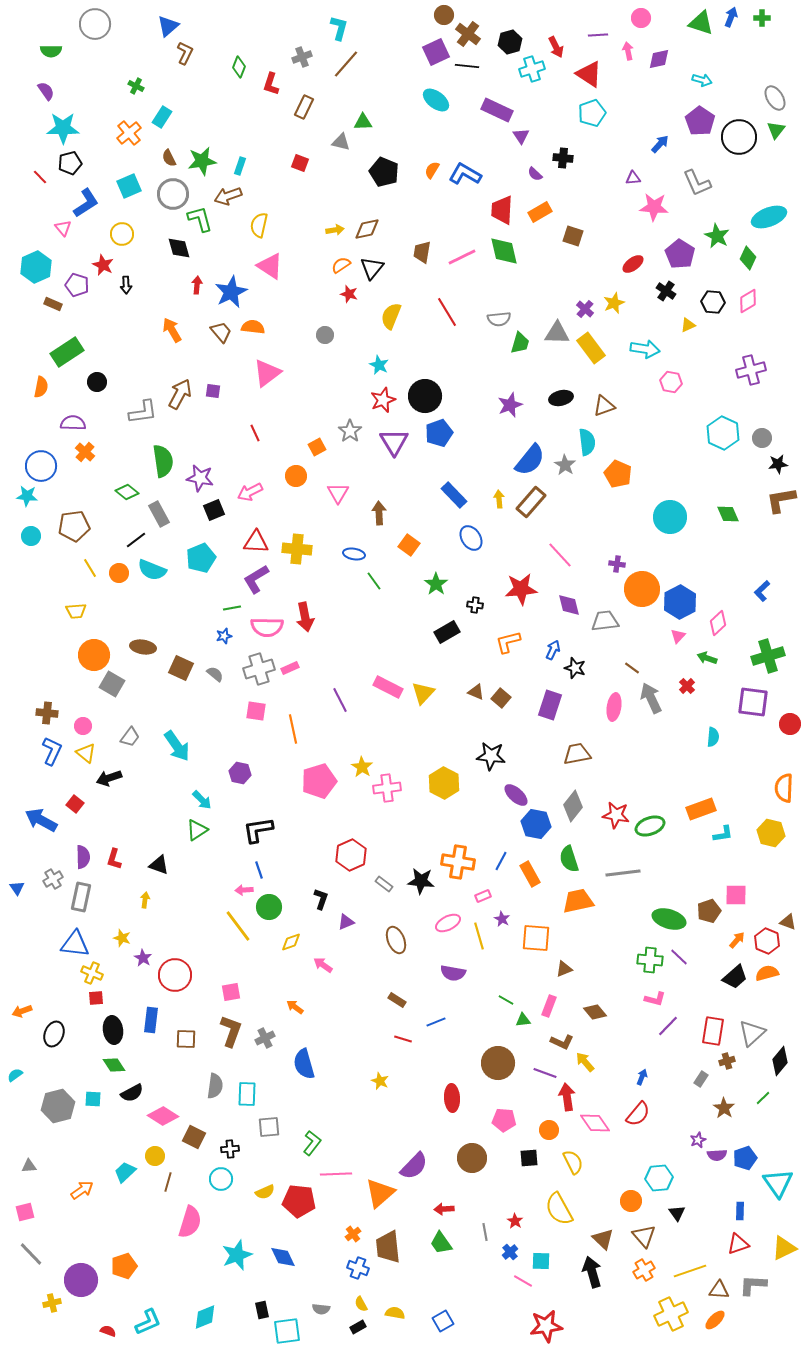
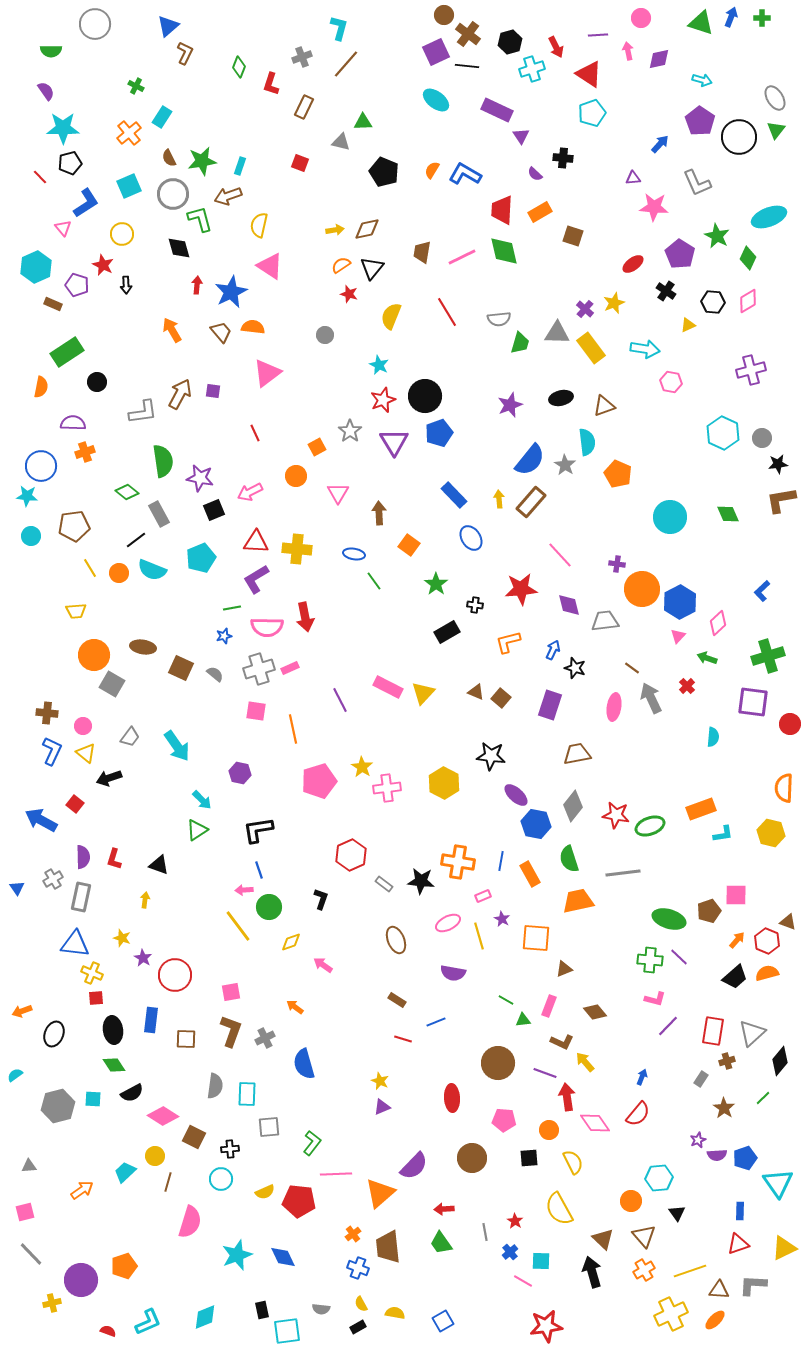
orange cross at (85, 452): rotated 30 degrees clockwise
blue line at (501, 861): rotated 18 degrees counterclockwise
purple triangle at (346, 922): moved 36 px right, 185 px down
